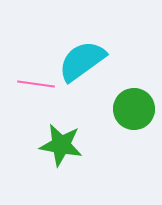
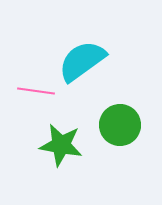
pink line: moved 7 px down
green circle: moved 14 px left, 16 px down
